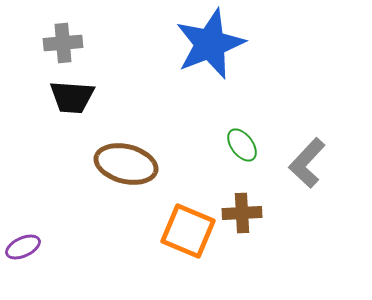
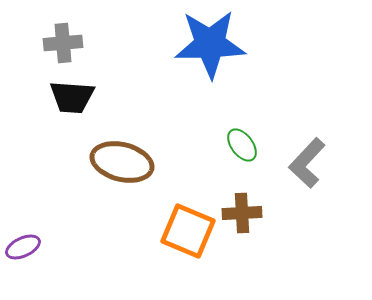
blue star: rotated 20 degrees clockwise
brown ellipse: moved 4 px left, 2 px up
